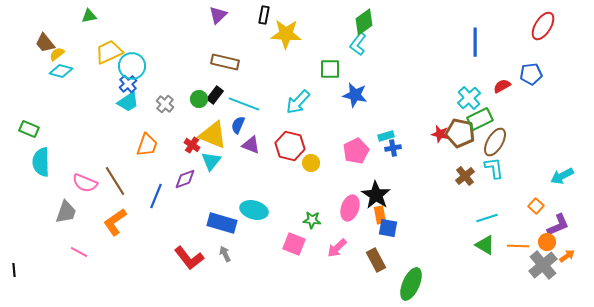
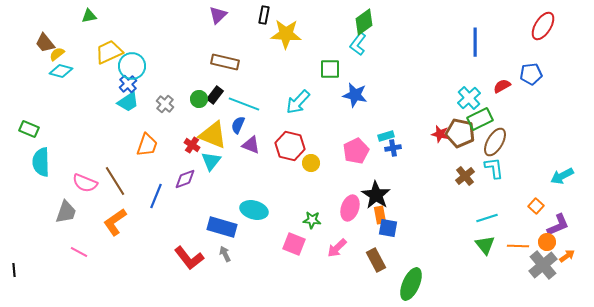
blue rectangle at (222, 223): moved 4 px down
green triangle at (485, 245): rotated 20 degrees clockwise
